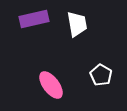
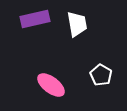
purple rectangle: moved 1 px right
pink ellipse: rotated 16 degrees counterclockwise
